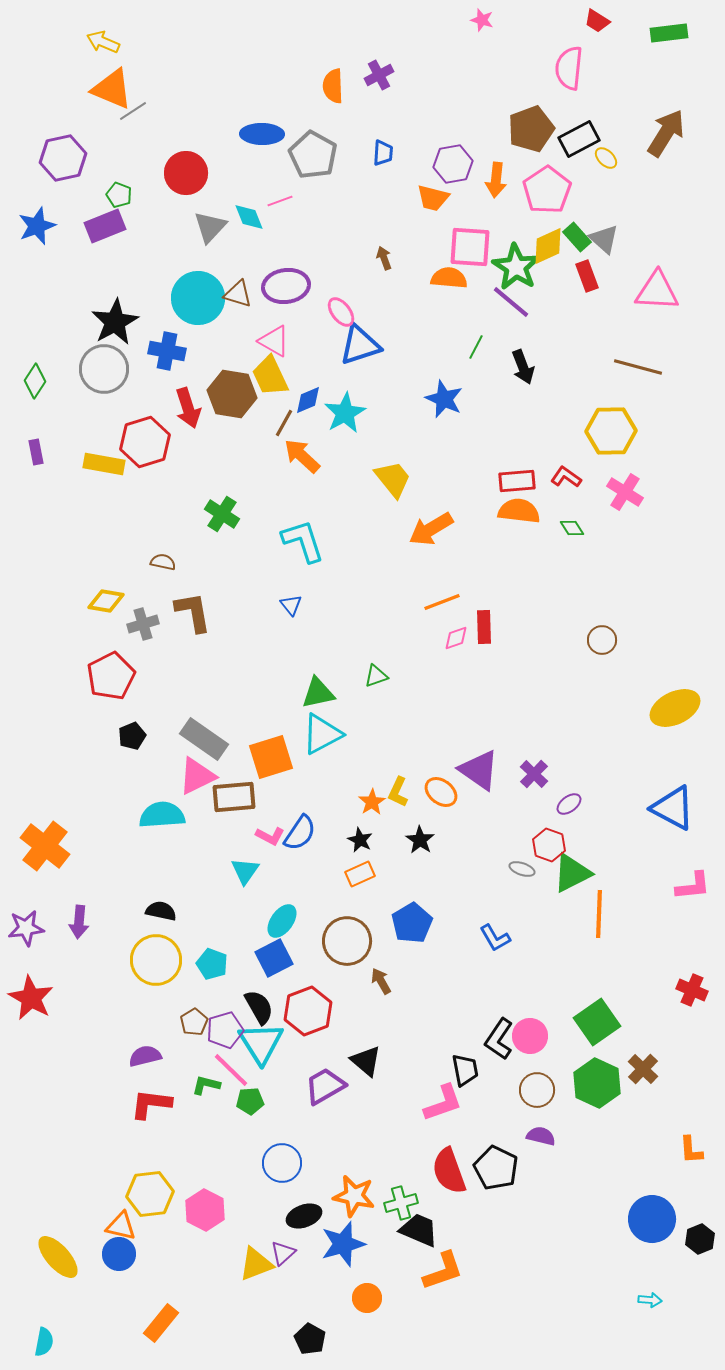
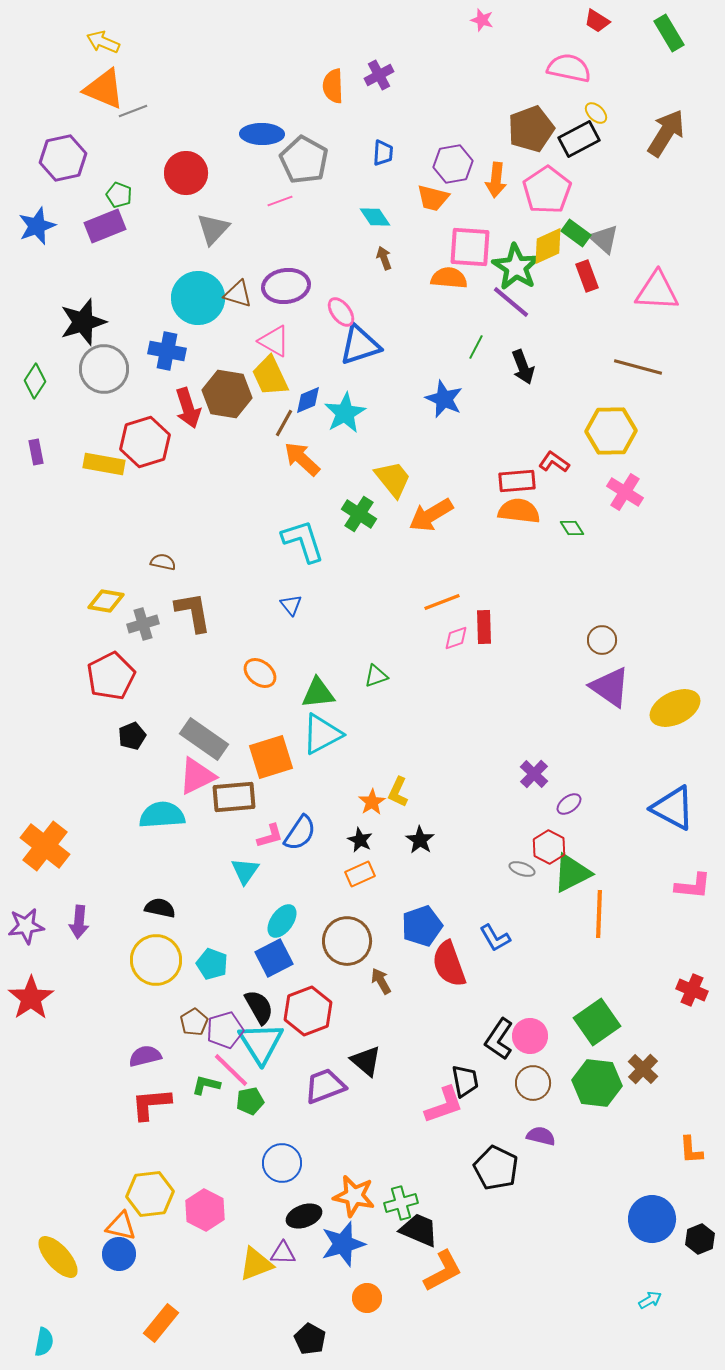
green rectangle at (669, 33): rotated 66 degrees clockwise
pink semicircle at (569, 68): rotated 96 degrees clockwise
orange triangle at (112, 89): moved 8 px left
gray line at (133, 111): rotated 12 degrees clockwise
gray pentagon at (313, 155): moved 9 px left, 5 px down
yellow ellipse at (606, 158): moved 10 px left, 45 px up
cyan diamond at (249, 217): moved 126 px right; rotated 12 degrees counterclockwise
gray triangle at (210, 227): moved 3 px right, 2 px down
green rectangle at (577, 237): moved 1 px left, 4 px up; rotated 12 degrees counterclockwise
black star at (115, 322): moved 32 px left; rotated 12 degrees clockwise
brown hexagon at (232, 394): moved 5 px left
orange arrow at (302, 456): moved 3 px down
red L-shape at (566, 477): moved 12 px left, 15 px up
green cross at (222, 514): moved 137 px right
orange arrow at (431, 529): moved 14 px up
green triangle at (318, 693): rotated 6 degrees clockwise
purple triangle at (479, 770): moved 131 px right, 83 px up
orange ellipse at (441, 792): moved 181 px left, 119 px up
pink L-shape at (270, 836): rotated 44 degrees counterclockwise
red hexagon at (549, 845): moved 2 px down; rotated 8 degrees clockwise
pink L-shape at (693, 886): rotated 12 degrees clockwise
black semicircle at (161, 911): moved 1 px left, 3 px up
blue pentagon at (412, 923): moved 10 px right, 3 px down; rotated 12 degrees clockwise
purple star at (26, 928): moved 2 px up
red star at (31, 998): rotated 9 degrees clockwise
black trapezoid at (465, 1070): moved 11 px down
green hexagon at (597, 1083): rotated 18 degrees counterclockwise
purple trapezoid at (325, 1086): rotated 9 degrees clockwise
brown circle at (537, 1090): moved 4 px left, 7 px up
green pentagon at (250, 1101): rotated 8 degrees counterclockwise
pink L-shape at (443, 1103): moved 1 px right, 2 px down
red L-shape at (151, 1104): rotated 12 degrees counterclockwise
red semicircle at (449, 1171): moved 207 px up
purple triangle at (283, 1253): rotated 44 degrees clockwise
orange L-shape at (443, 1271): rotated 9 degrees counterclockwise
cyan arrow at (650, 1300): rotated 35 degrees counterclockwise
